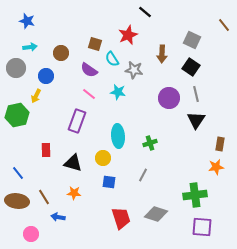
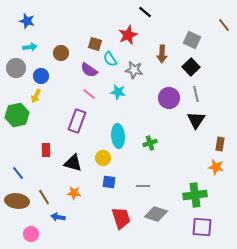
cyan semicircle at (112, 59): moved 2 px left
black square at (191, 67): rotated 12 degrees clockwise
blue circle at (46, 76): moved 5 px left
orange star at (216, 167): rotated 21 degrees clockwise
gray line at (143, 175): moved 11 px down; rotated 64 degrees clockwise
